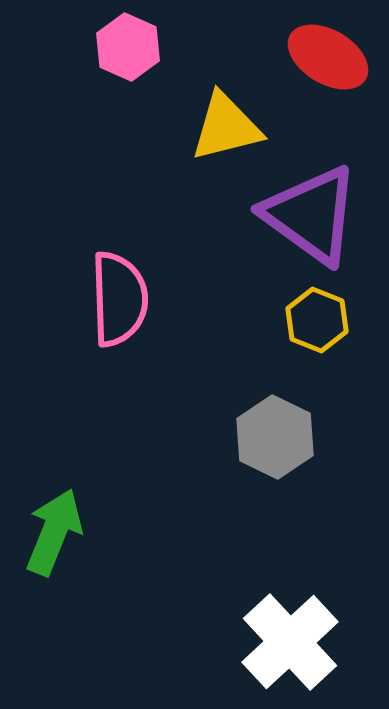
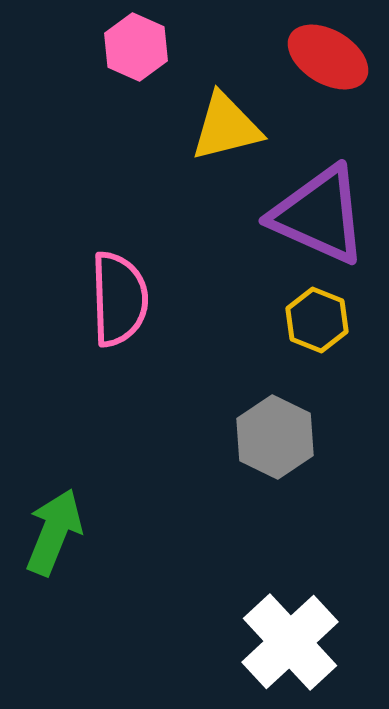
pink hexagon: moved 8 px right
purple triangle: moved 8 px right; rotated 12 degrees counterclockwise
